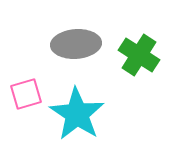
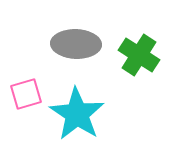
gray ellipse: rotated 6 degrees clockwise
